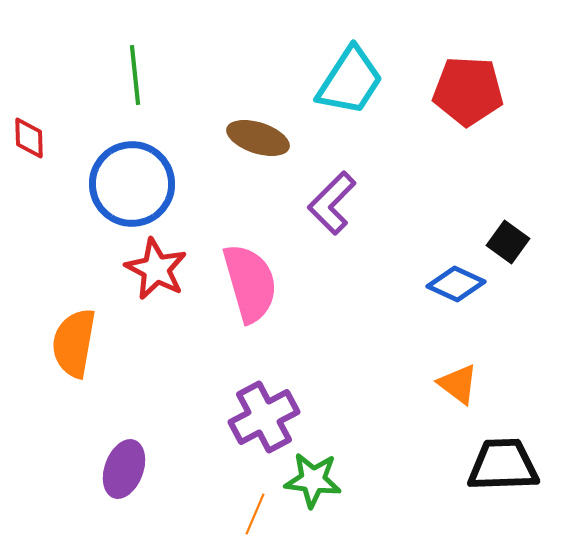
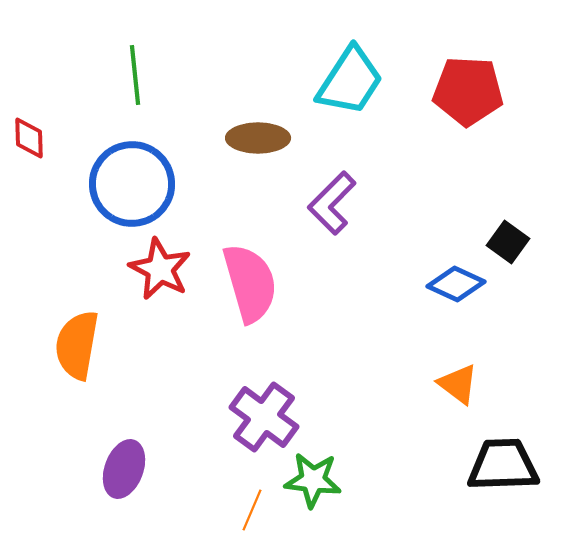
brown ellipse: rotated 18 degrees counterclockwise
red star: moved 4 px right
orange semicircle: moved 3 px right, 2 px down
purple cross: rotated 26 degrees counterclockwise
orange line: moved 3 px left, 4 px up
